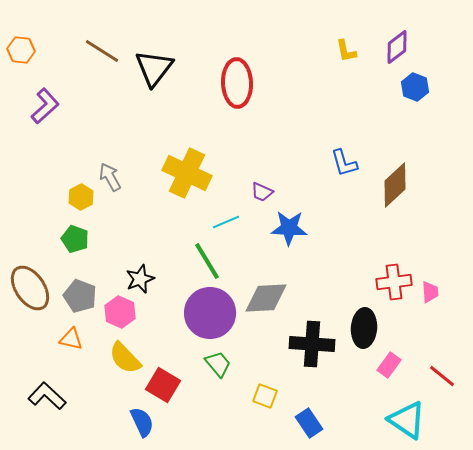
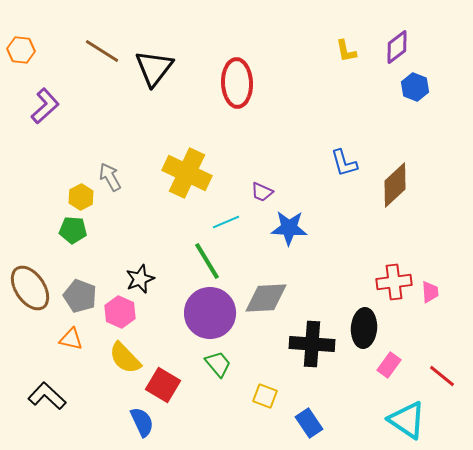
green pentagon: moved 2 px left, 9 px up; rotated 16 degrees counterclockwise
